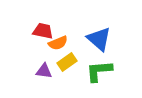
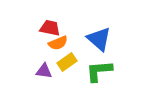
red trapezoid: moved 7 px right, 3 px up
